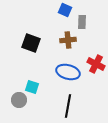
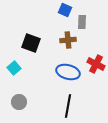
cyan square: moved 18 px left, 19 px up; rotated 32 degrees clockwise
gray circle: moved 2 px down
